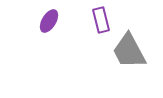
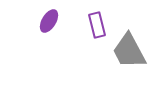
purple rectangle: moved 4 px left, 5 px down
